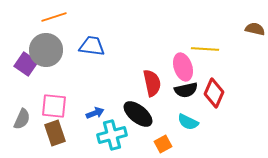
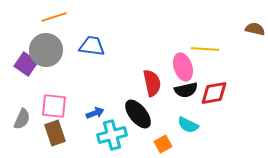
red diamond: rotated 56 degrees clockwise
black ellipse: rotated 12 degrees clockwise
cyan semicircle: moved 3 px down
